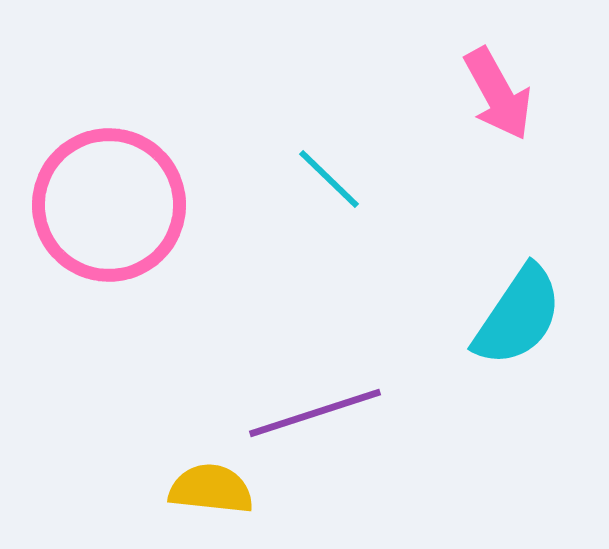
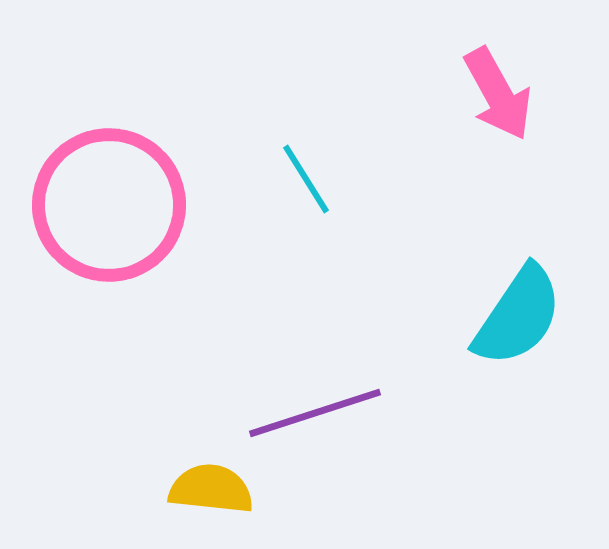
cyan line: moved 23 px left; rotated 14 degrees clockwise
